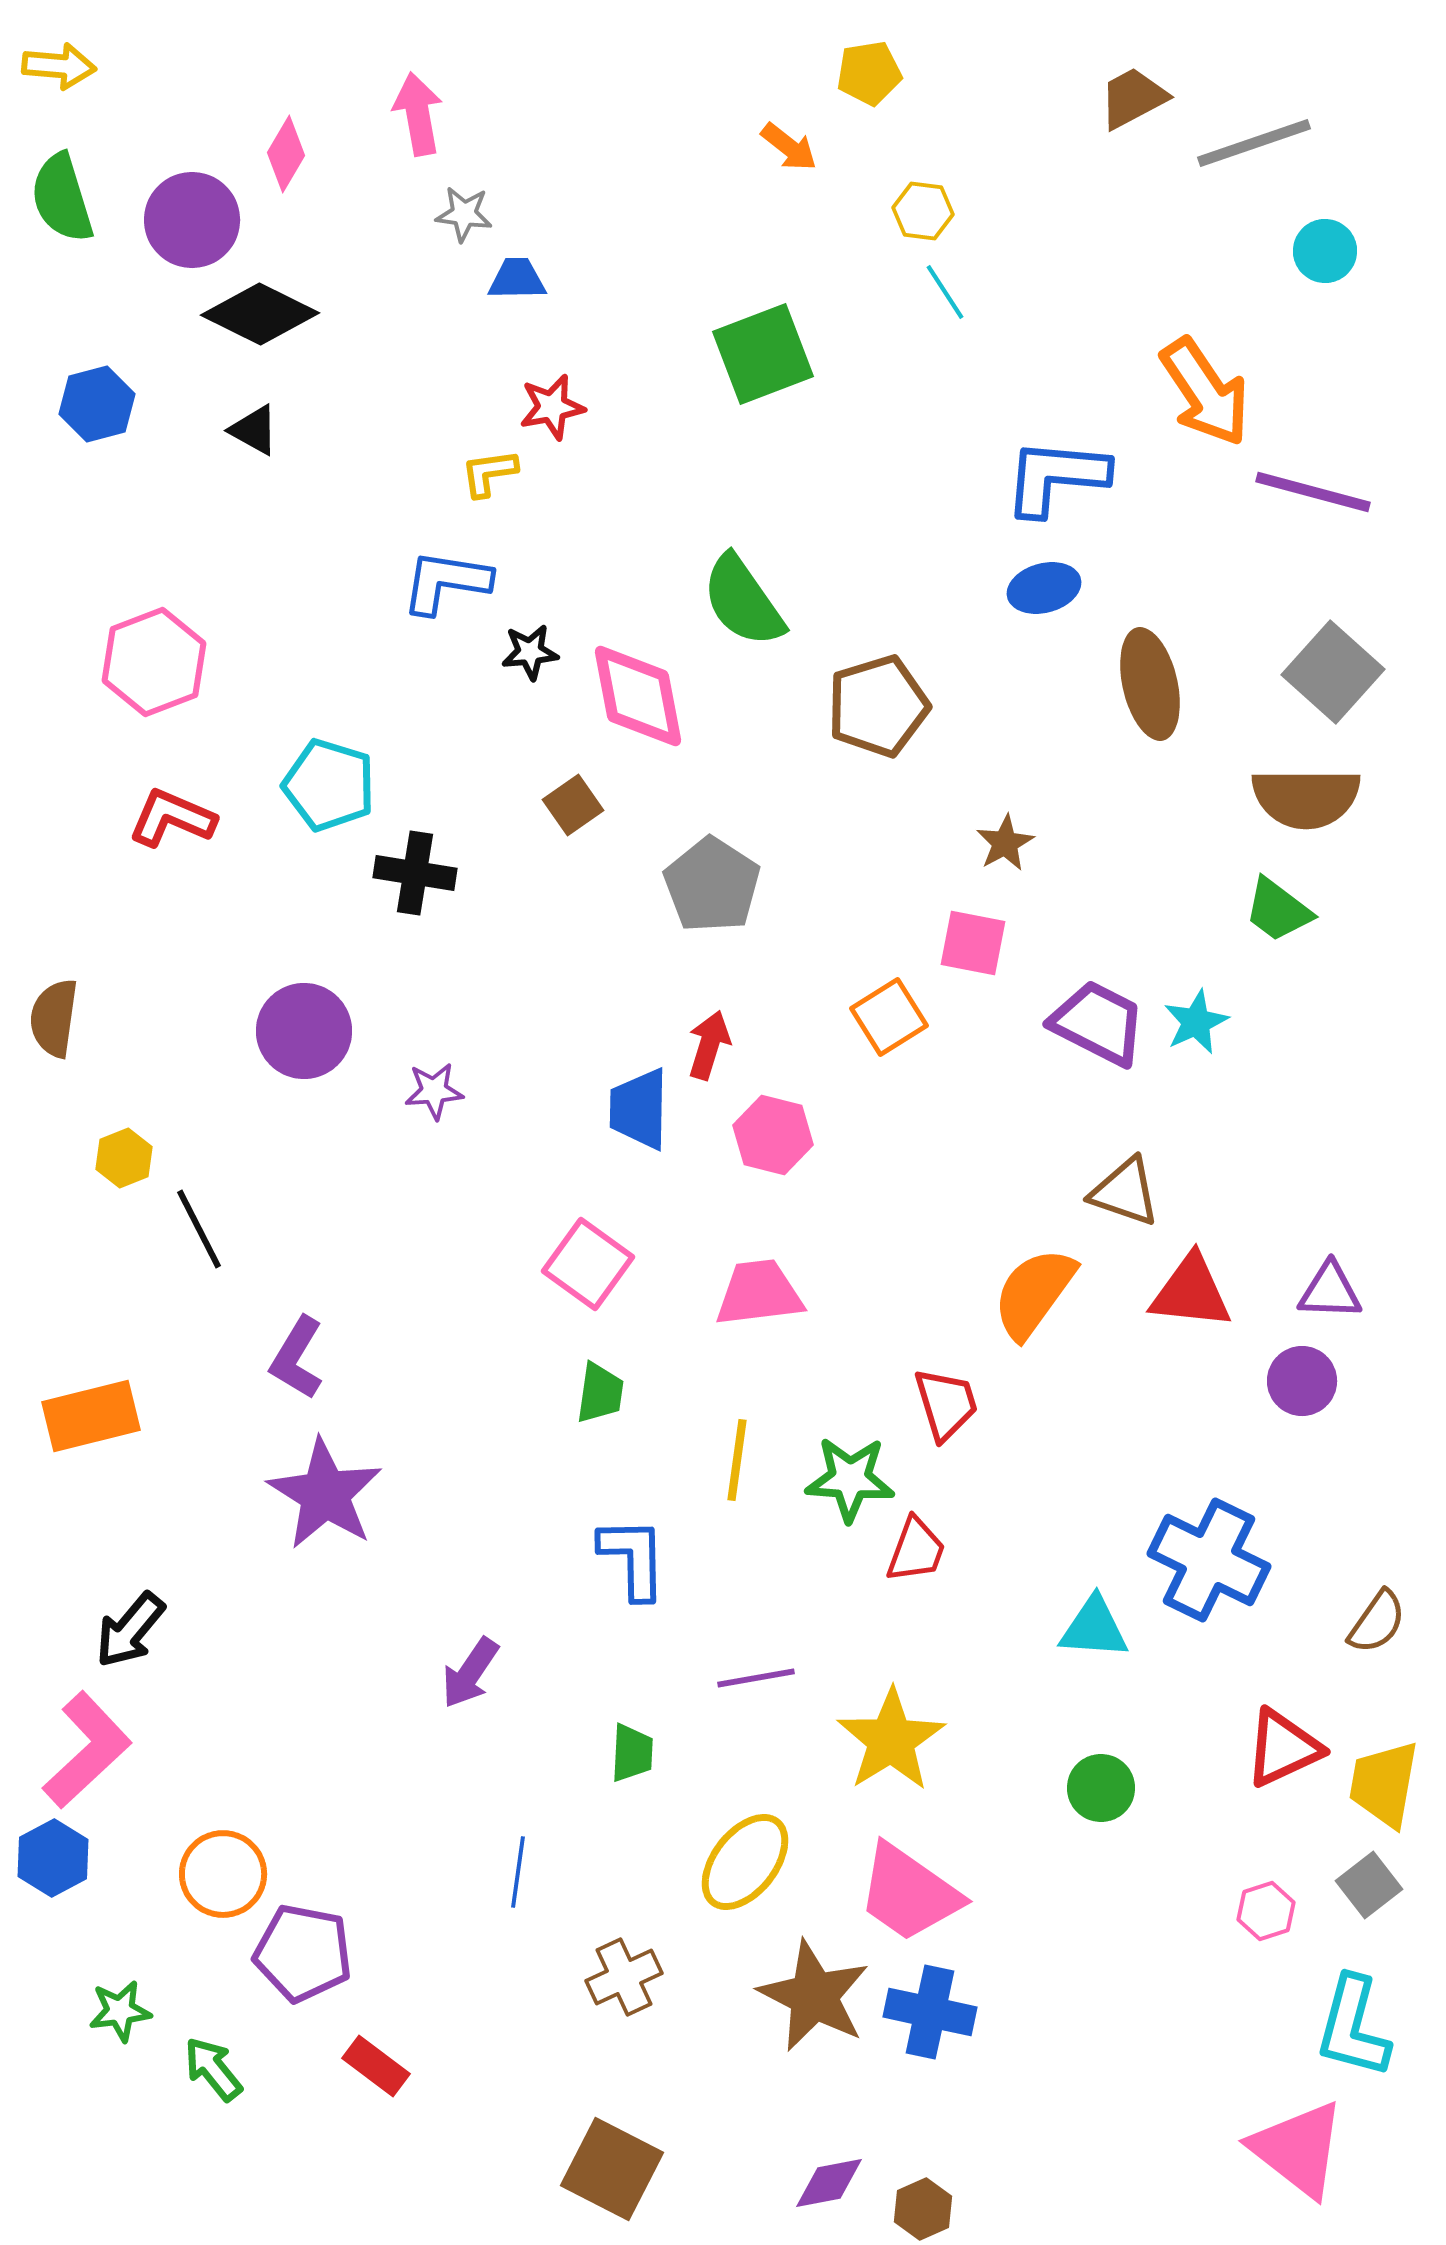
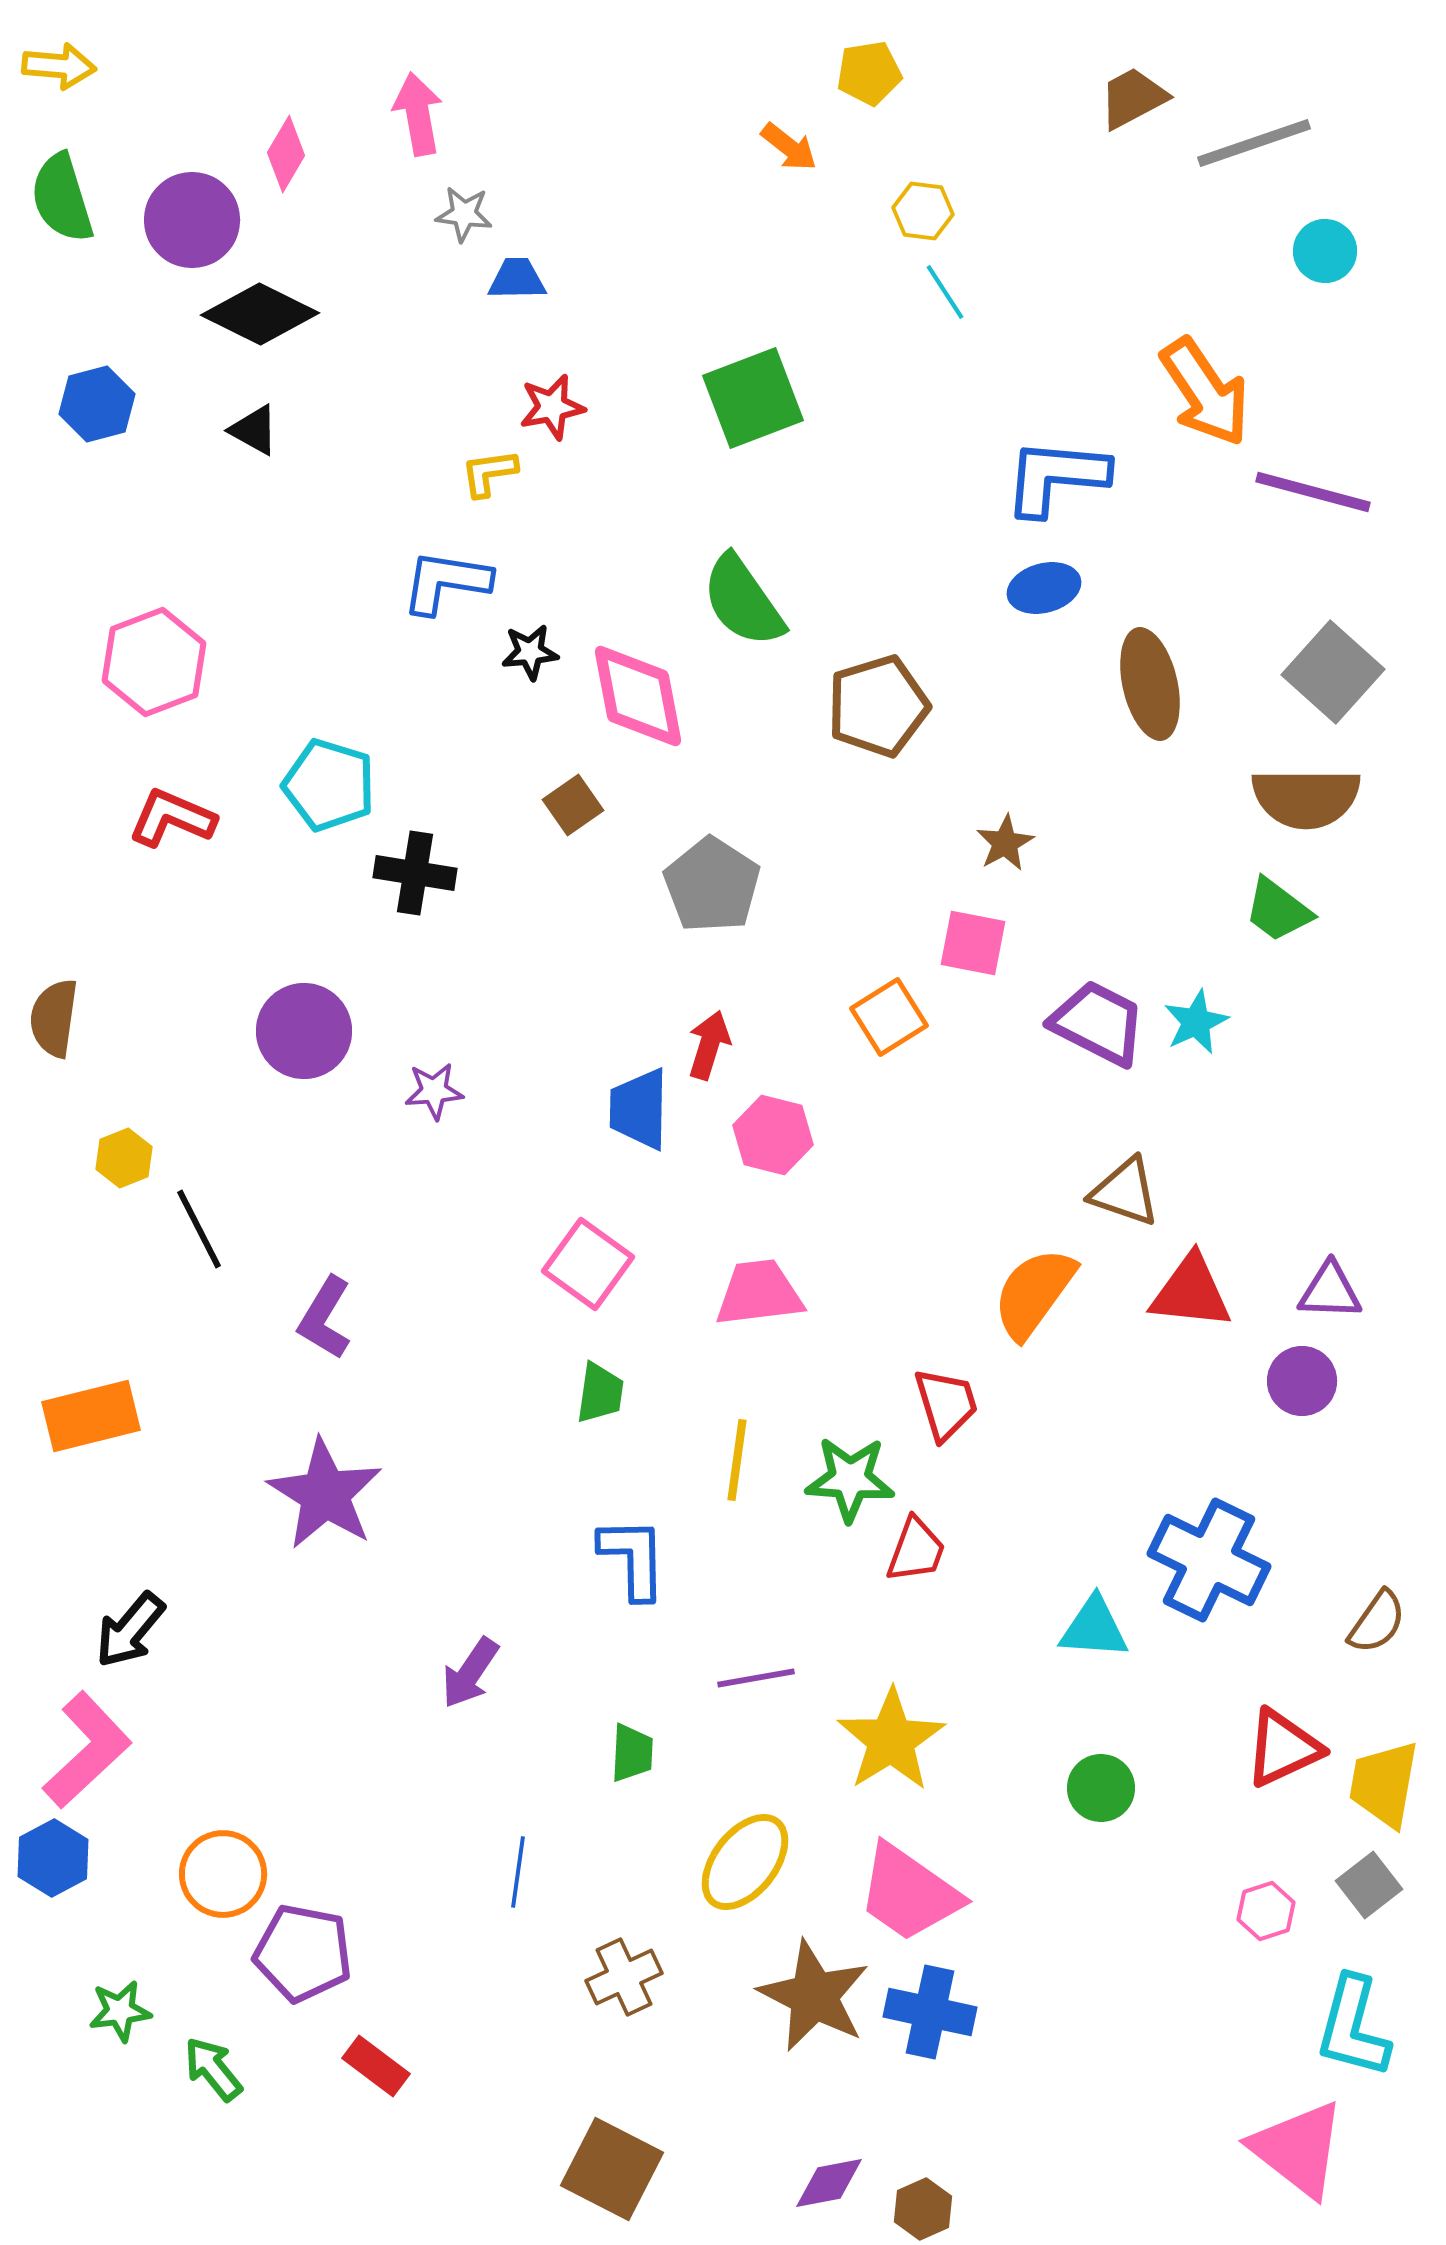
green square at (763, 354): moved 10 px left, 44 px down
purple L-shape at (297, 1358): moved 28 px right, 40 px up
